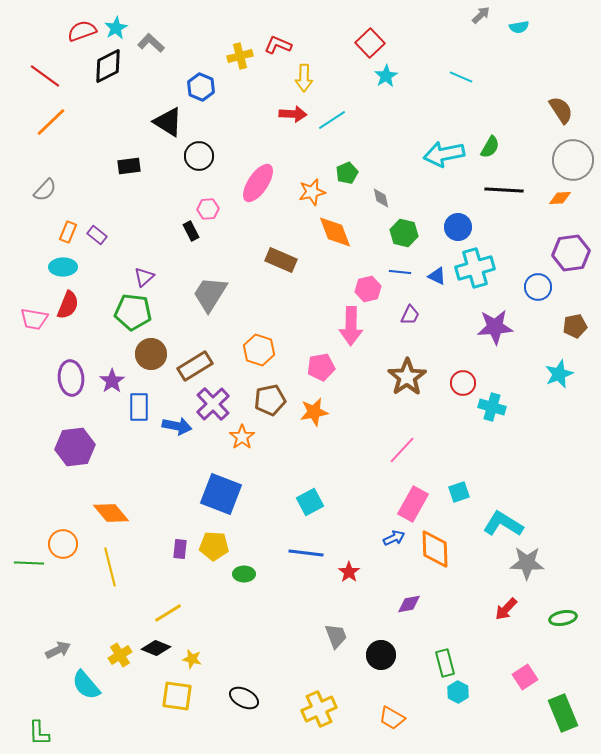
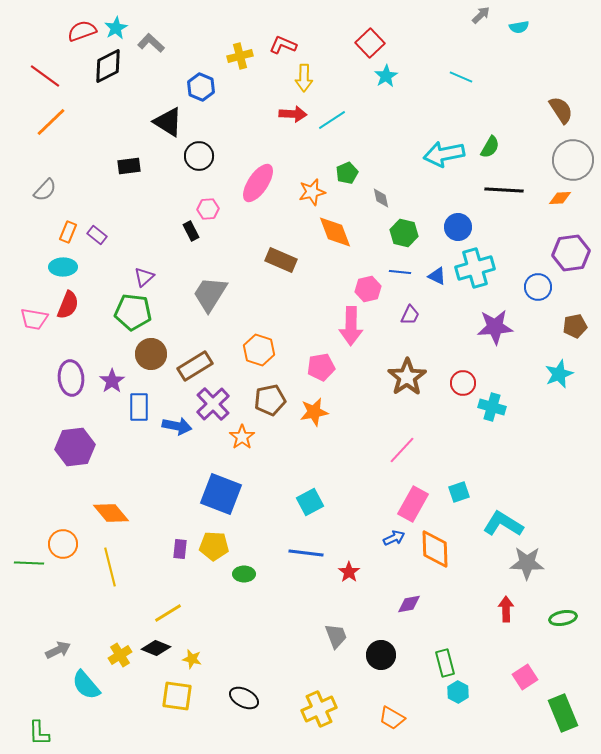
red L-shape at (278, 45): moved 5 px right
red arrow at (506, 609): rotated 135 degrees clockwise
